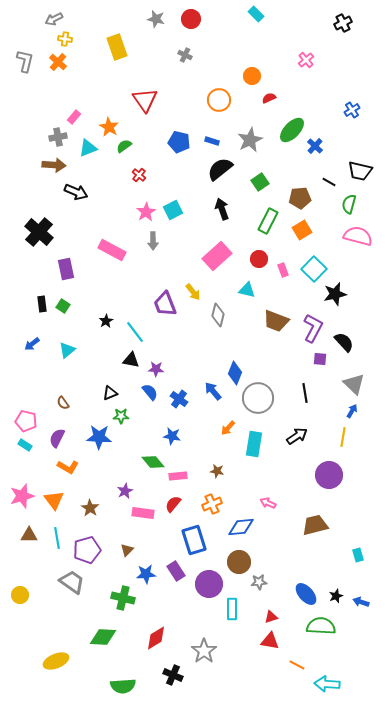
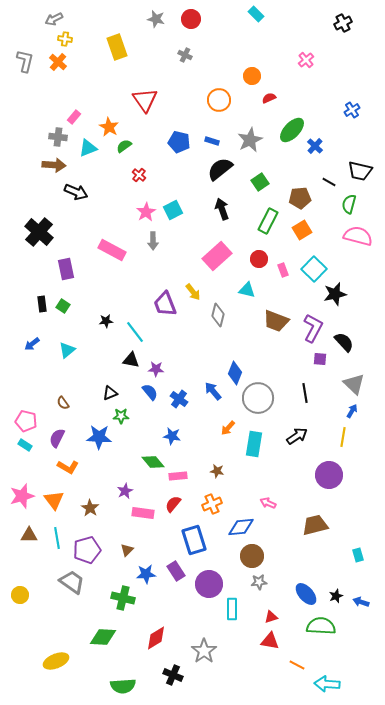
gray cross at (58, 137): rotated 18 degrees clockwise
black star at (106, 321): rotated 24 degrees clockwise
brown circle at (239, 562): moved 13 px right, 6 px up
